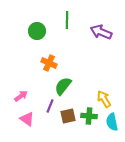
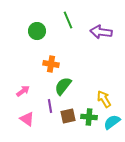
green line: moved 1 px right; rotated 24 degrees counterclockwise
purple arrow: rotated 15 degrees counterclockwise
orange cross: moved 2 px right, 1 px down; rotated 14 degrees counterclockwise
pink arrow: moved 2 px right, 5 px up
purple line: rotated 32 degrees counterclockwise
green cross: moved 1 px down
cyan semicircle: rotated 66 degrees clockwise
